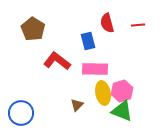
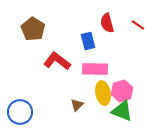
red line: rotated 40 degrees clockwise
blue circle: moved 1 px left, 1 px up
